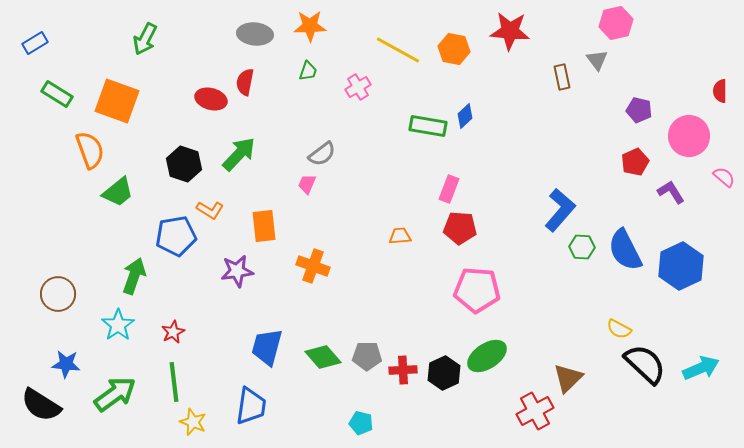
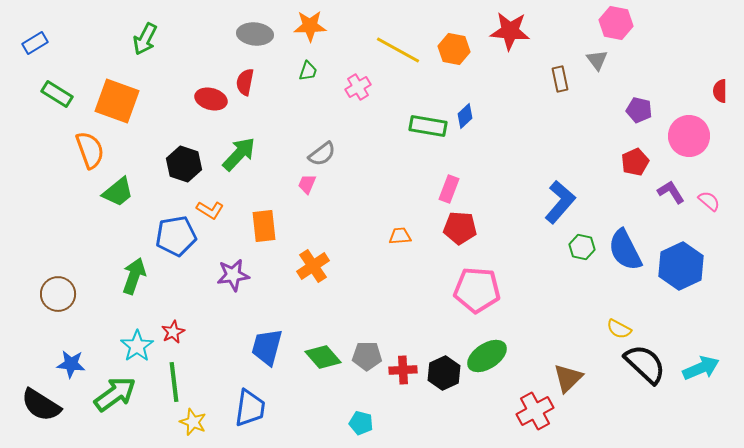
pink hexagon at (616, 23): rotated 24 degrees clockwise
brown rectangle at (562, 77): moved 2 px left, 2 px down
pink semicircle at (724, 177): moved 15 px left, 24 px down
blue L-shape at (560, 210): moved 8 px up
green hexagon at (582, 247): rotated 10 degrees clockwise
orange cross at (313, 266): rotated 36 degrees clockwise
purple star at (237, 271): moved 4 px left, 4 px down
cyan star at (118, 325): moved 19 px right, 21 px down
blue star at (66, 364): moved 5 px right
blue trapezoid at (251, 406): moved 1 px left, 2 px down
